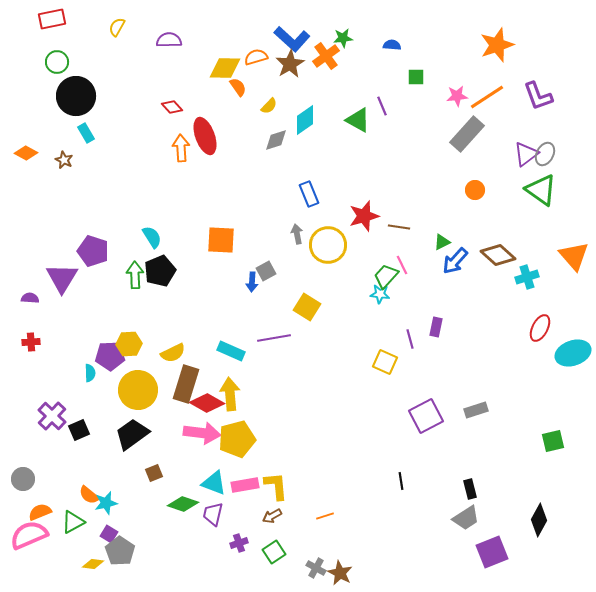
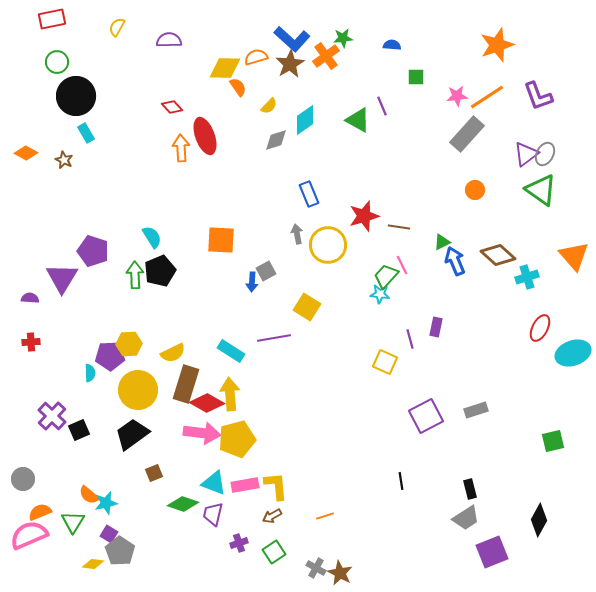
blue arrow at (455, 261): rotated 116 degrees clockwise
cyan rectangle at (231, 351): rotated 8 degrees clockwise
green triangle at (73, 522): rotated 30 degrees counterclockwise
